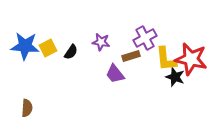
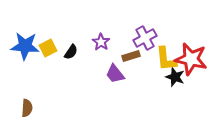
purple star: rotated 24 degrees clockwise
